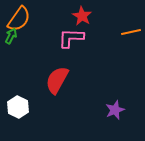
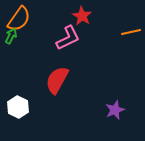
pink L-shape: moved 3 px left; rotated 152 degrees clockwise
